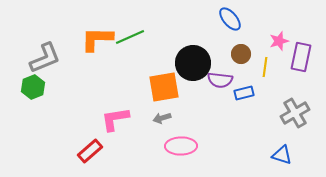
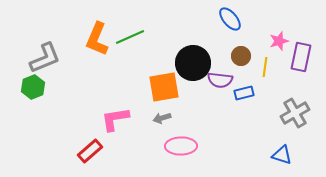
orange L-shape: rotated 68 degrees counterclockwise
brown circle: moved 2 px down
